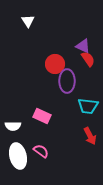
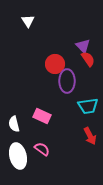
purple triangle: rotated 21 degrees clockwise
cyan trapezoid: rotated 15 degrees counterclockwise
white semicircle: moved 1 px right, 2 px up; rotated 77 degrees clockwise
pink semicircle: moved 1 px right, 2 px up
